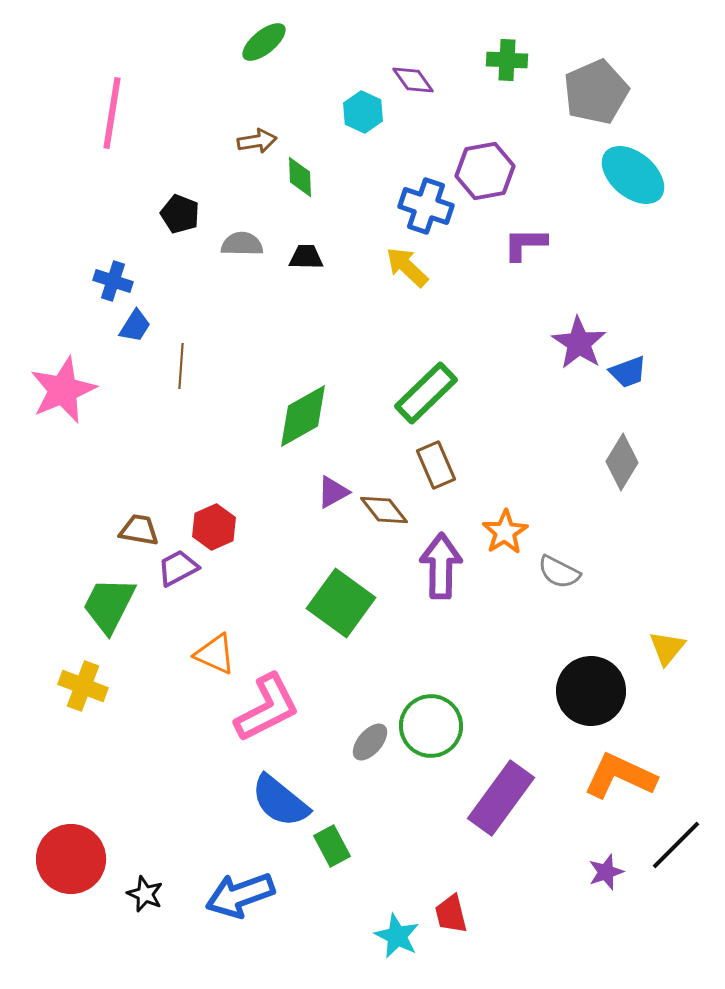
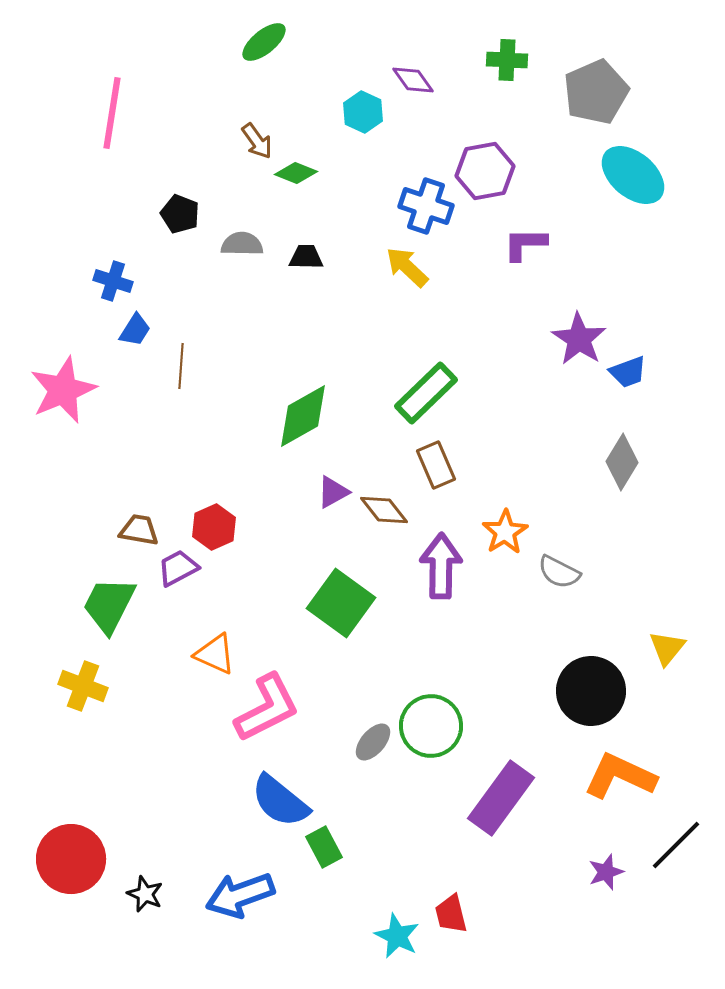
brown arrow at (257, 141): rotated 63 degrees clockwise
green diamond at (300, 177): moved 4 px left, 4 px up; rotated 66 degrees counterclockwise
blue trapezoid at (135, 326): moved 4 px down
purple star at (579, 343): moved 4 px up
gray ellipse at (370, 742): moved 3 px right
green rectangle at (332, 846): moved 8 px left, 1 px down
